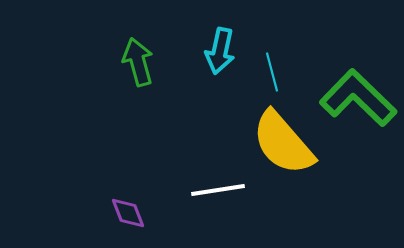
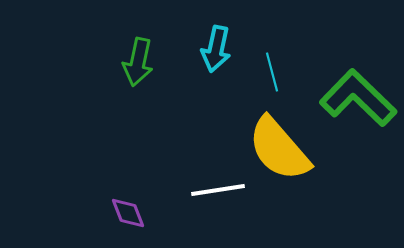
cyan arrow: moved 4 px left, 2 px up
green arrow: rotated 153 degrees counterclockwise
yellow semicircle: moved 4 px left, 6 px down
